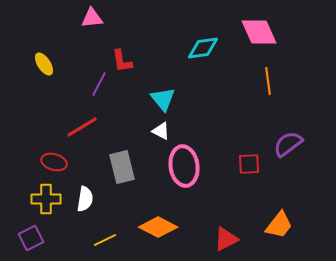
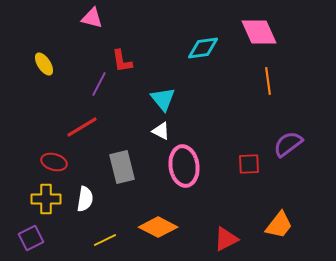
pink triangle: rotated 20 degrees clockwise
